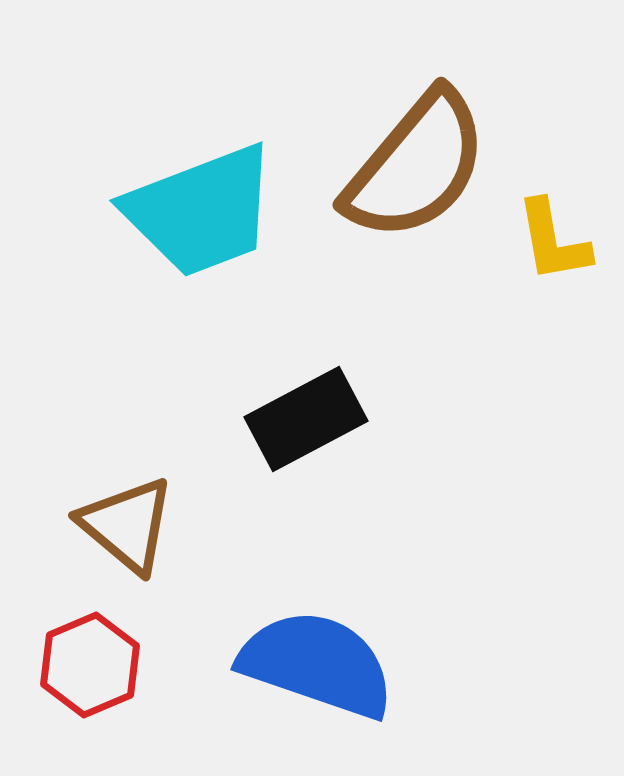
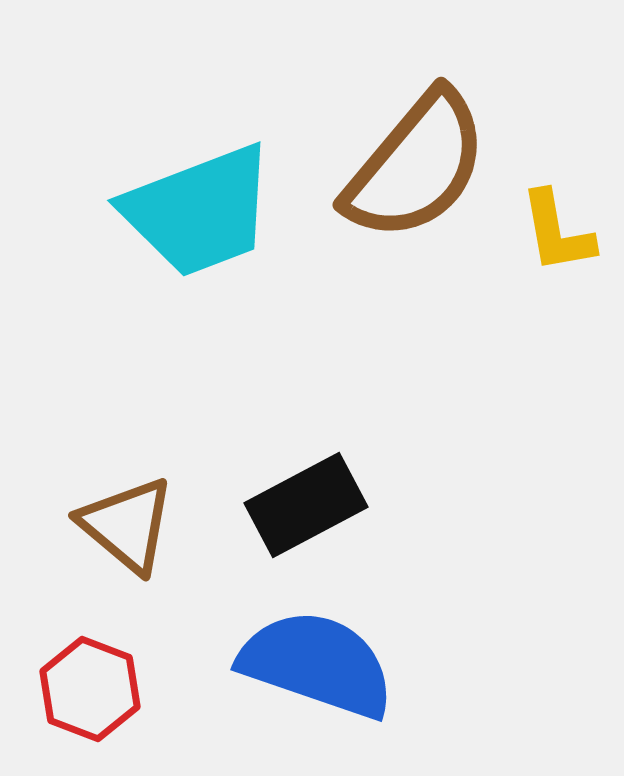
cyan trapezoid: moved 2 px left
yellow L-shape: moved 4 px right, 9 px up
black rectangle: moved 86 px down
red hexagon: moved 24 px down; rotated 16 degrees counterclockwise
